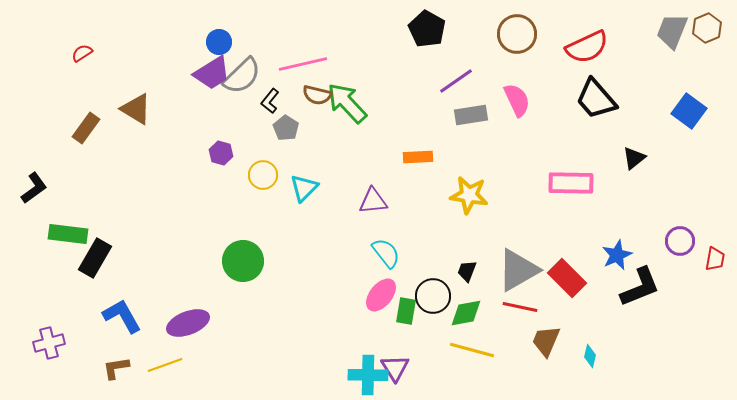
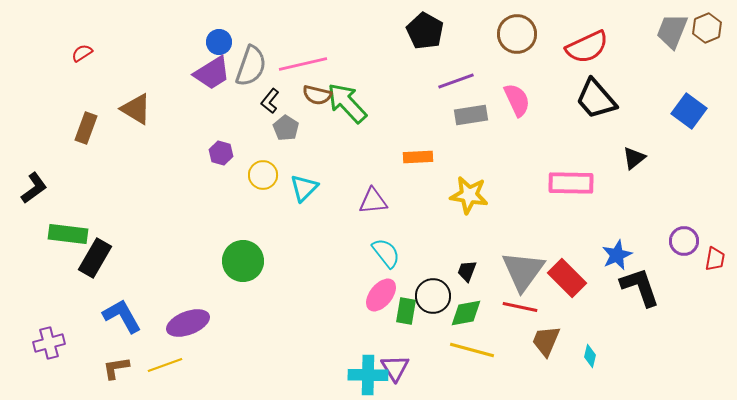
black pentagon at (427, 29): moved 2 px left, 2 px down
gray semicircle at (242, 76): moved 9 px right, 10 px up; rotated 27 degrees counterclockwise
purple line at (456, 81): rotated 15 degrees clockwise
brown rectangle at (86, 128): rotated 16 degrees counterclockwise
purple circle at (680, 241): moved 4 px right
gray triangle at (518, 270): moved 5 px right, 1 px down; rotated 24 degrees counterclockwise
black L-shape at (640, 287): rotated 87 degrees counterclockwise
